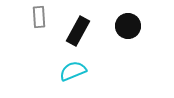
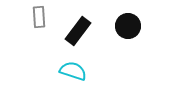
black rectangle: rotated 8 degrees clockwise
cyan semicircle: rotated 40 degrees clockwise
